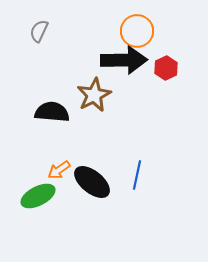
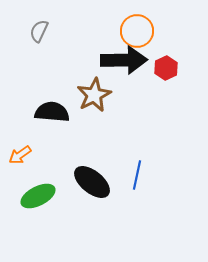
orange arrow: moved 39 px left, 15 px up
